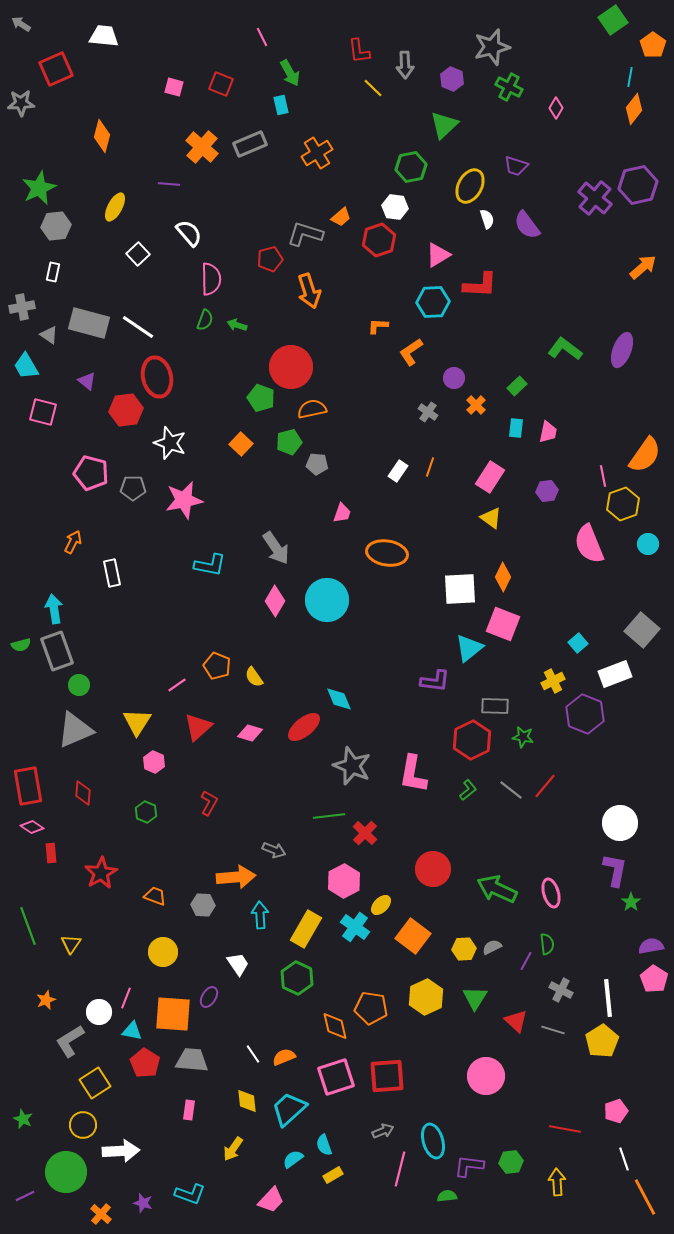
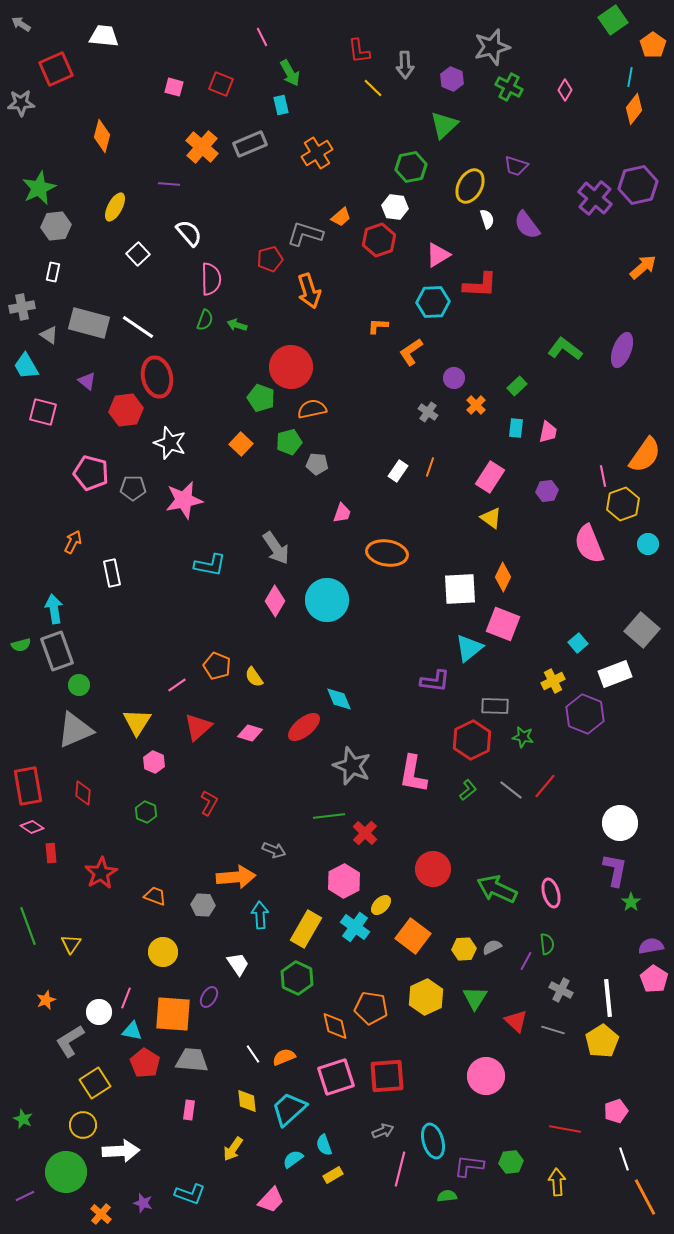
pink diamond at (556, 108): moved 9 px right, 18 px up
